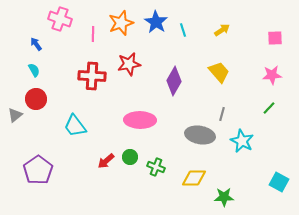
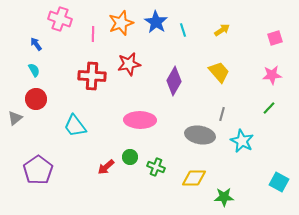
pink square: rotated 14 degrees counterclockwise
gray triangle: moved 3 px down
red arrow: moved 6 px down
